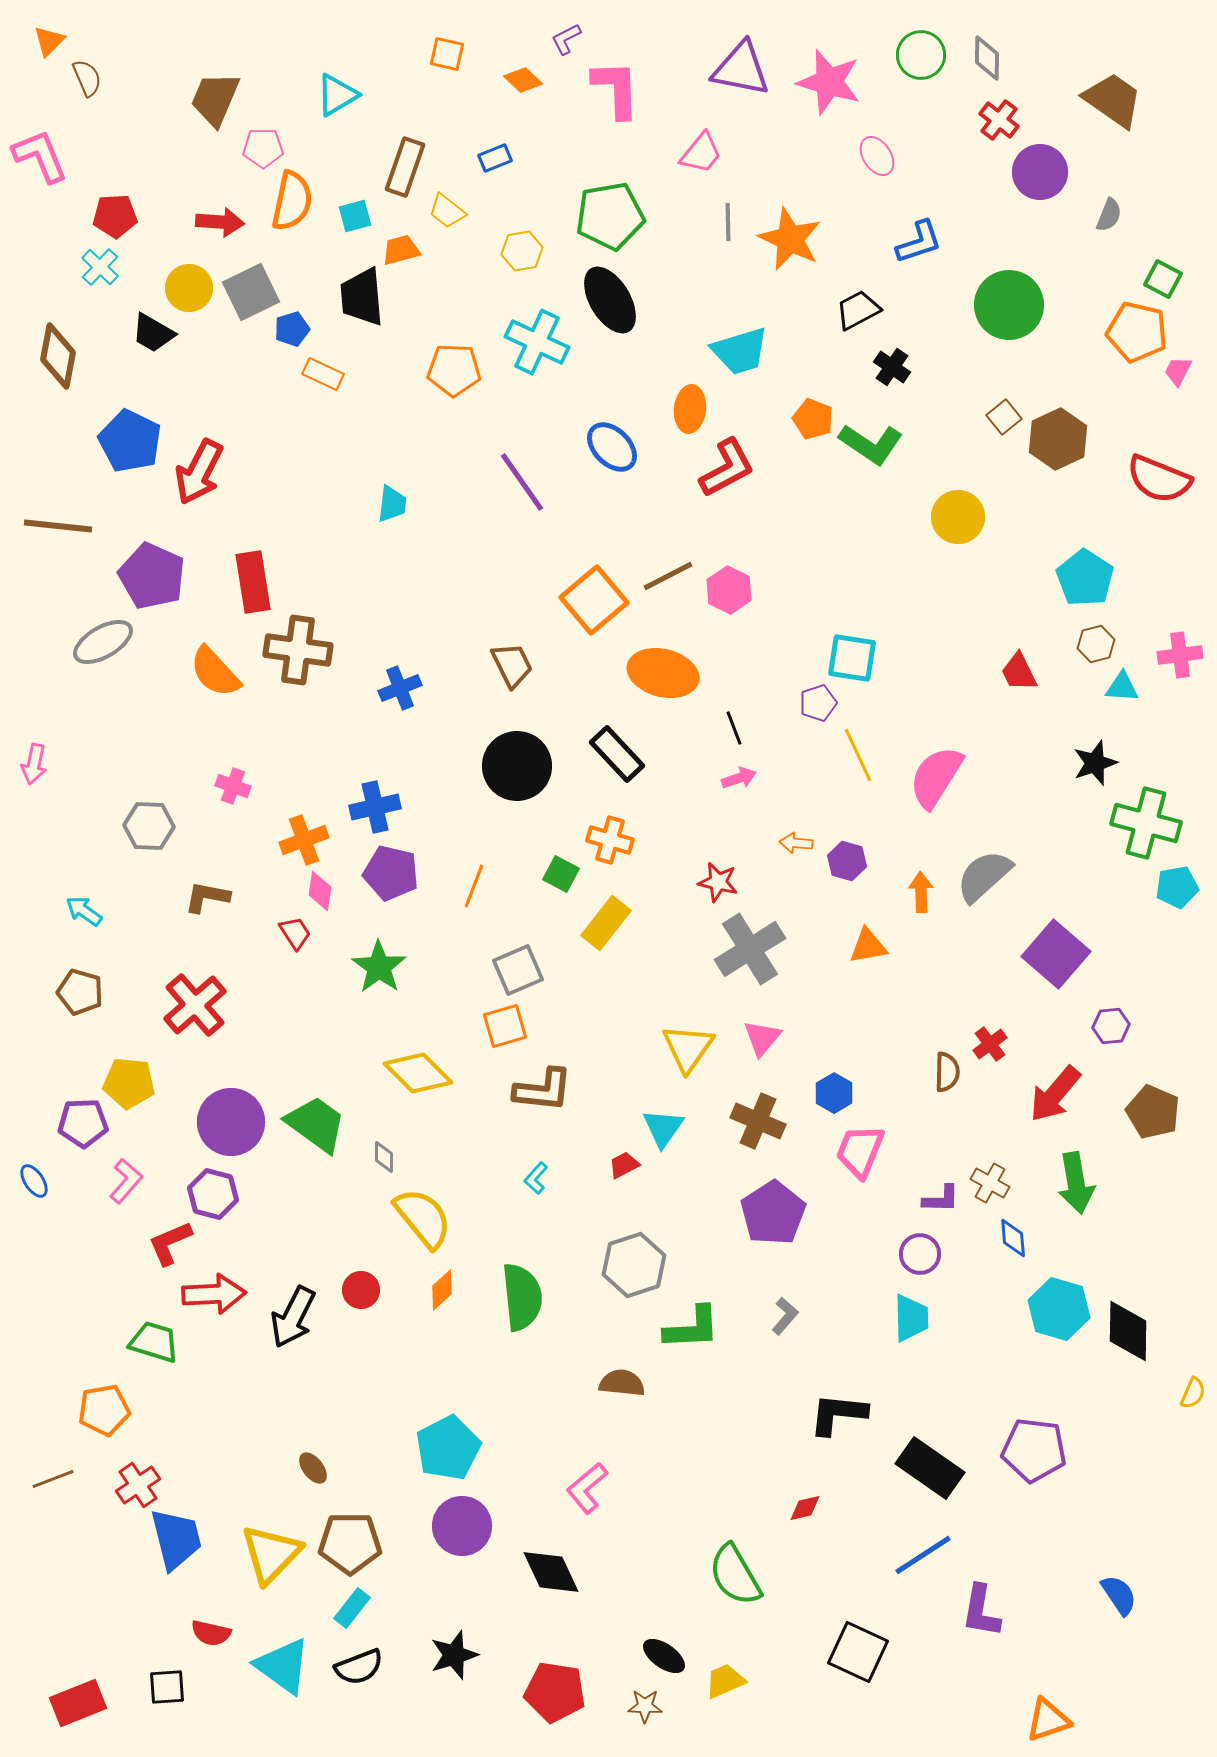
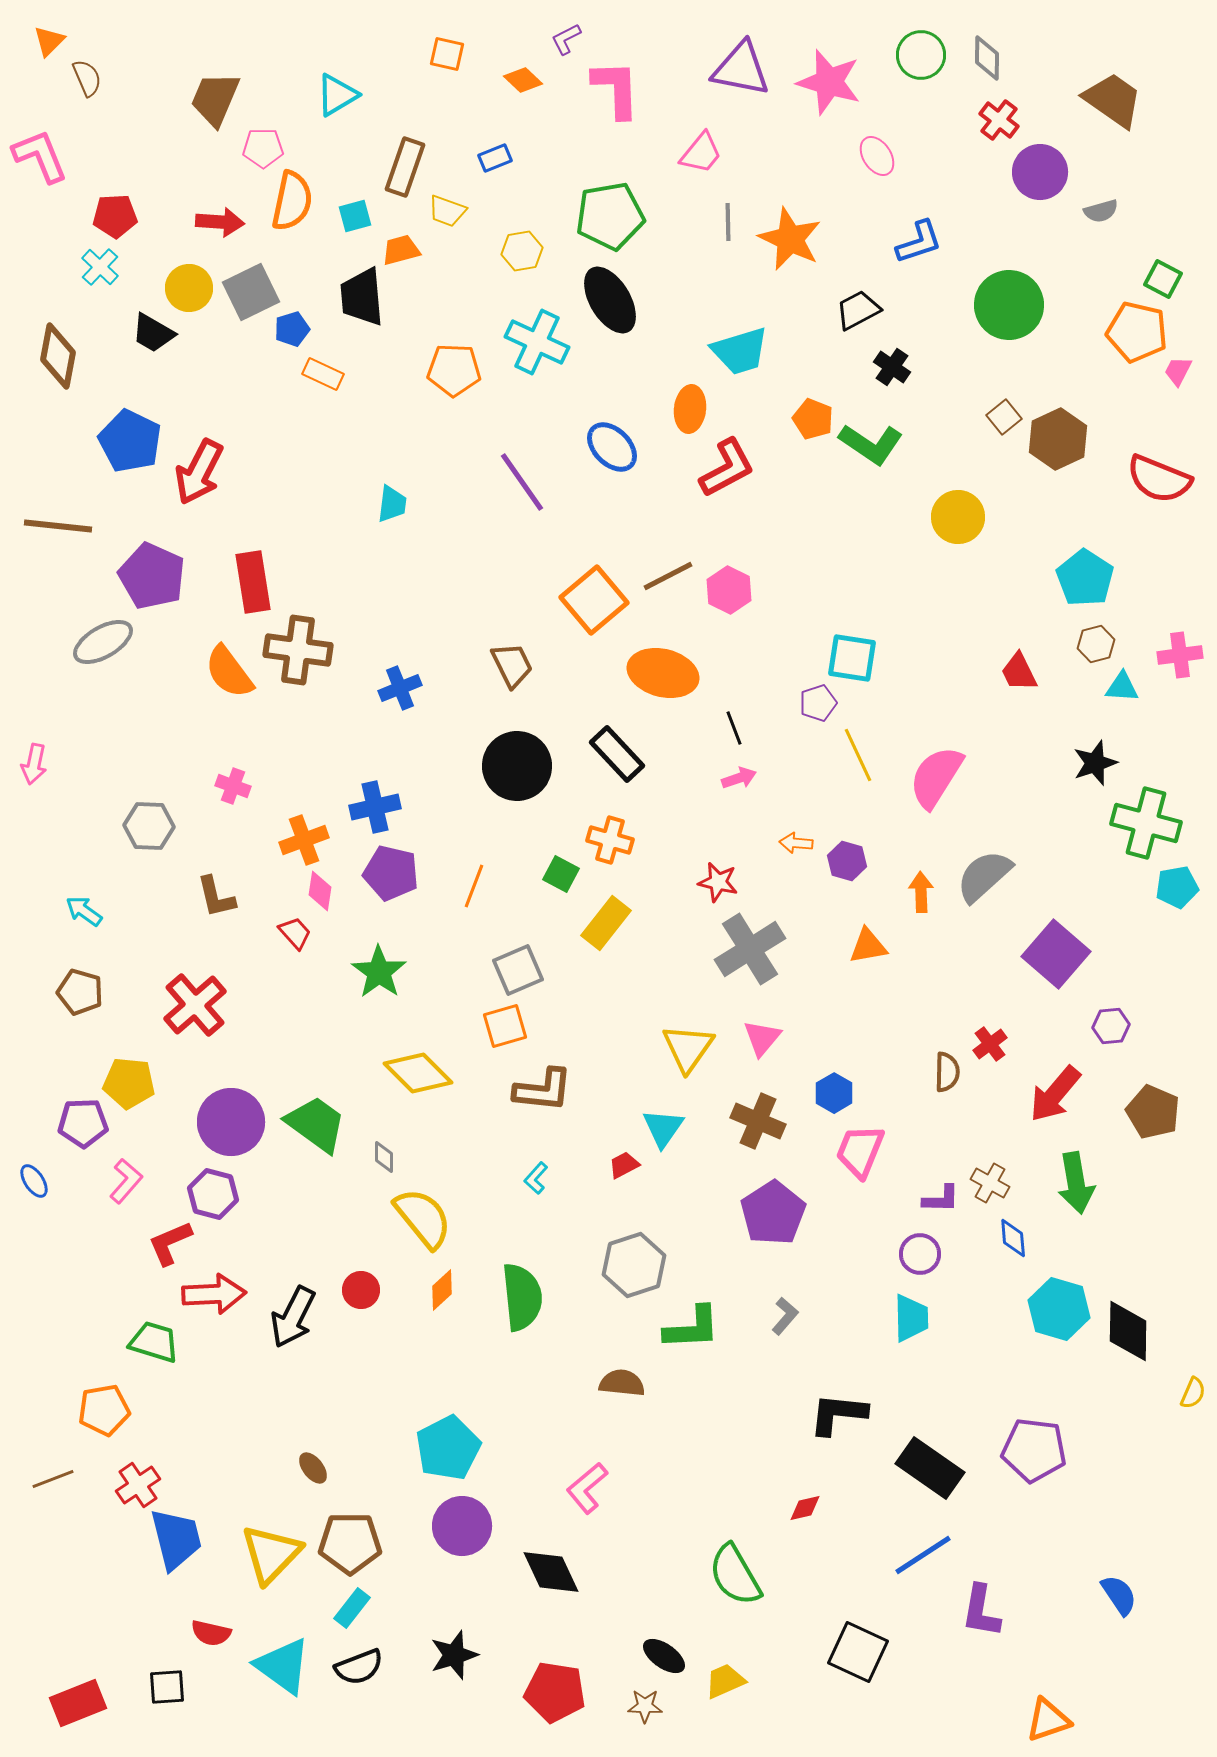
yellow trapezoid at (447, 211): rotated 18 degrees counterclockwise
gray semicircle at (1109, 215): moved 8 px left, 4 px up; rotated 52 degrees clockwise
orange semicircle at (215, 672): moved 14 px right; rotated 6 degrees clockwise
brown L-shape at (207, 897): moved 9 px right; rotated 114 degrees counterclockwise
red trapezoid at (295, 933): rotated 9 degrees counterclockwise
green star at (379, 967): moved 5 px down
